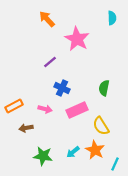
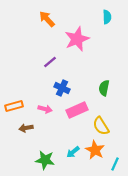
cyan semicircle: moved 5 px left, 1 px up
pink star: rotated 20 degrees clockwise
orange rectangle: rotated 12 degrees clockwise
green star: moved 2 px right, 4 px down
